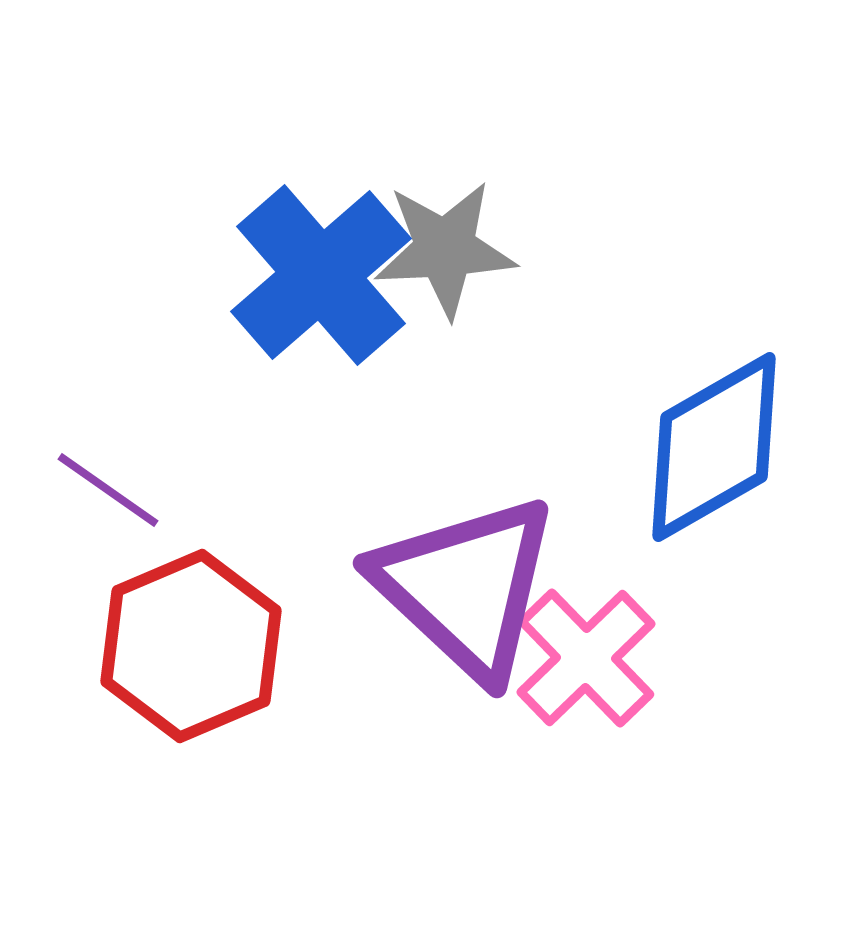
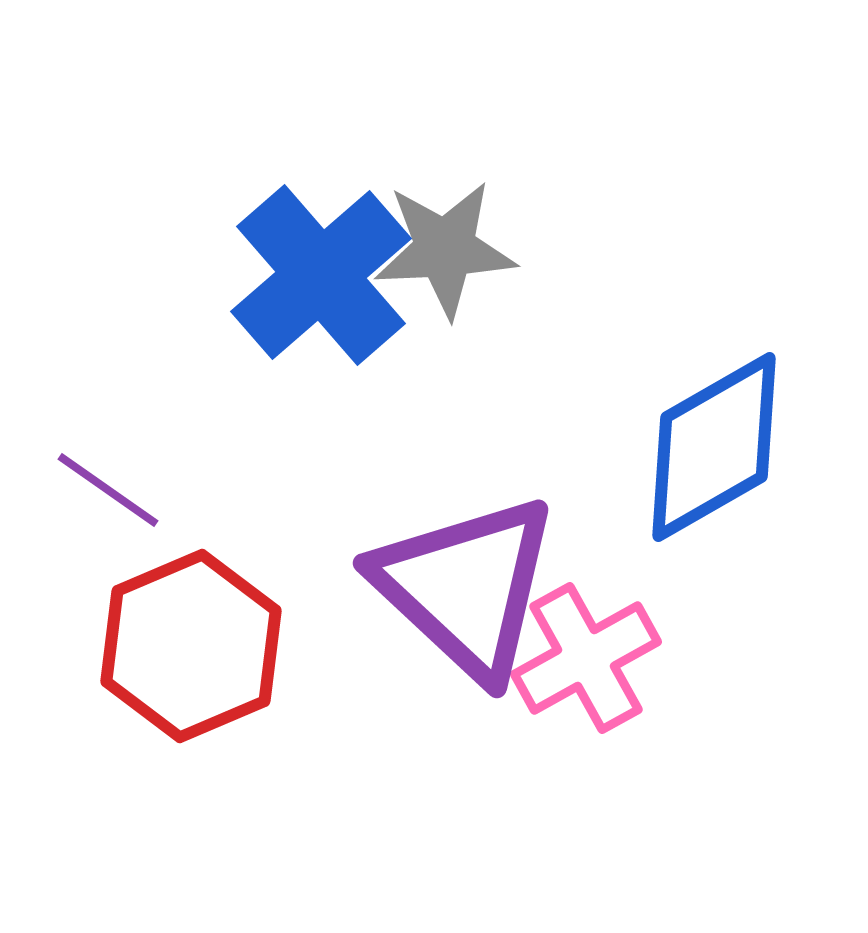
pink cross: rotated 15 degrees clockwise
